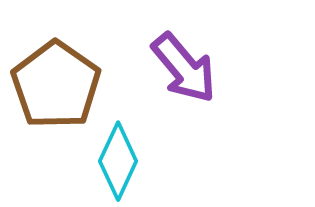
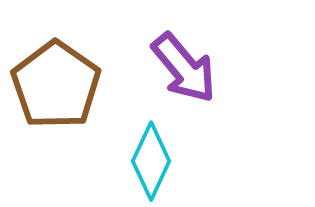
cyan diamond: moved 33 px right
